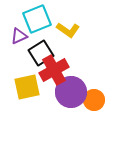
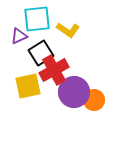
cyan square: rotated 16 degrees clockwise
yellow square: moved 1 px right, 1 px up
purple circle: moved 3 px right
